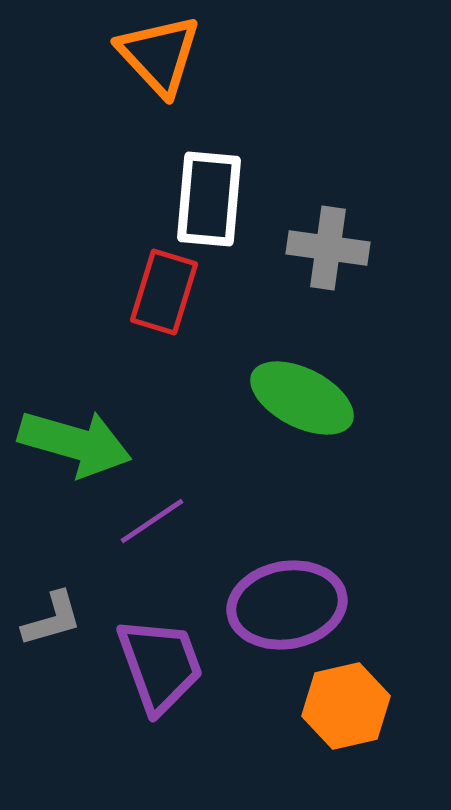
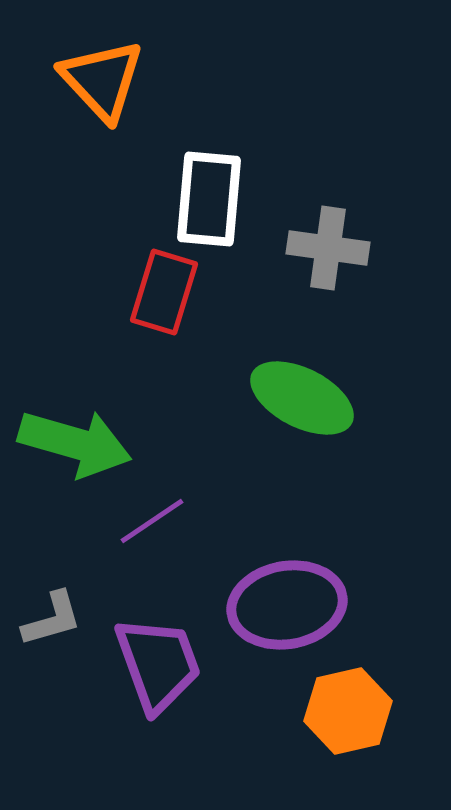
orange triangle: moved 57 px left, 25 px down
purple trapezoid: moved 2 px left, 1 px up
orange hexagon: moved 2 px right, 5 px down
